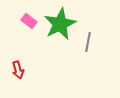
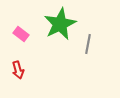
pink rectangle: moved 8 px left, 13 px down
gray line: moved 2 px down
